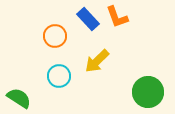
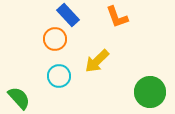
blue rectangle: moved 20 px left, 4 px up
orange circle: moved 3 px down
green circle: moved 2 px right
green semicircle: rotated 15 degrees clockwise
